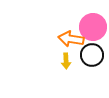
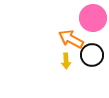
pink circle: moved 9 px up
orange arrow: rotated 20 degrees clockwise
